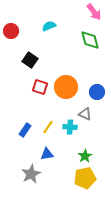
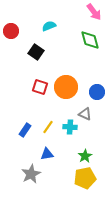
black square: moved 6 px right, 8 px up
